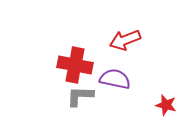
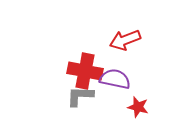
red cross: moved 10 px right, 6 px down
red star: moved 28 px left, 2 px down
